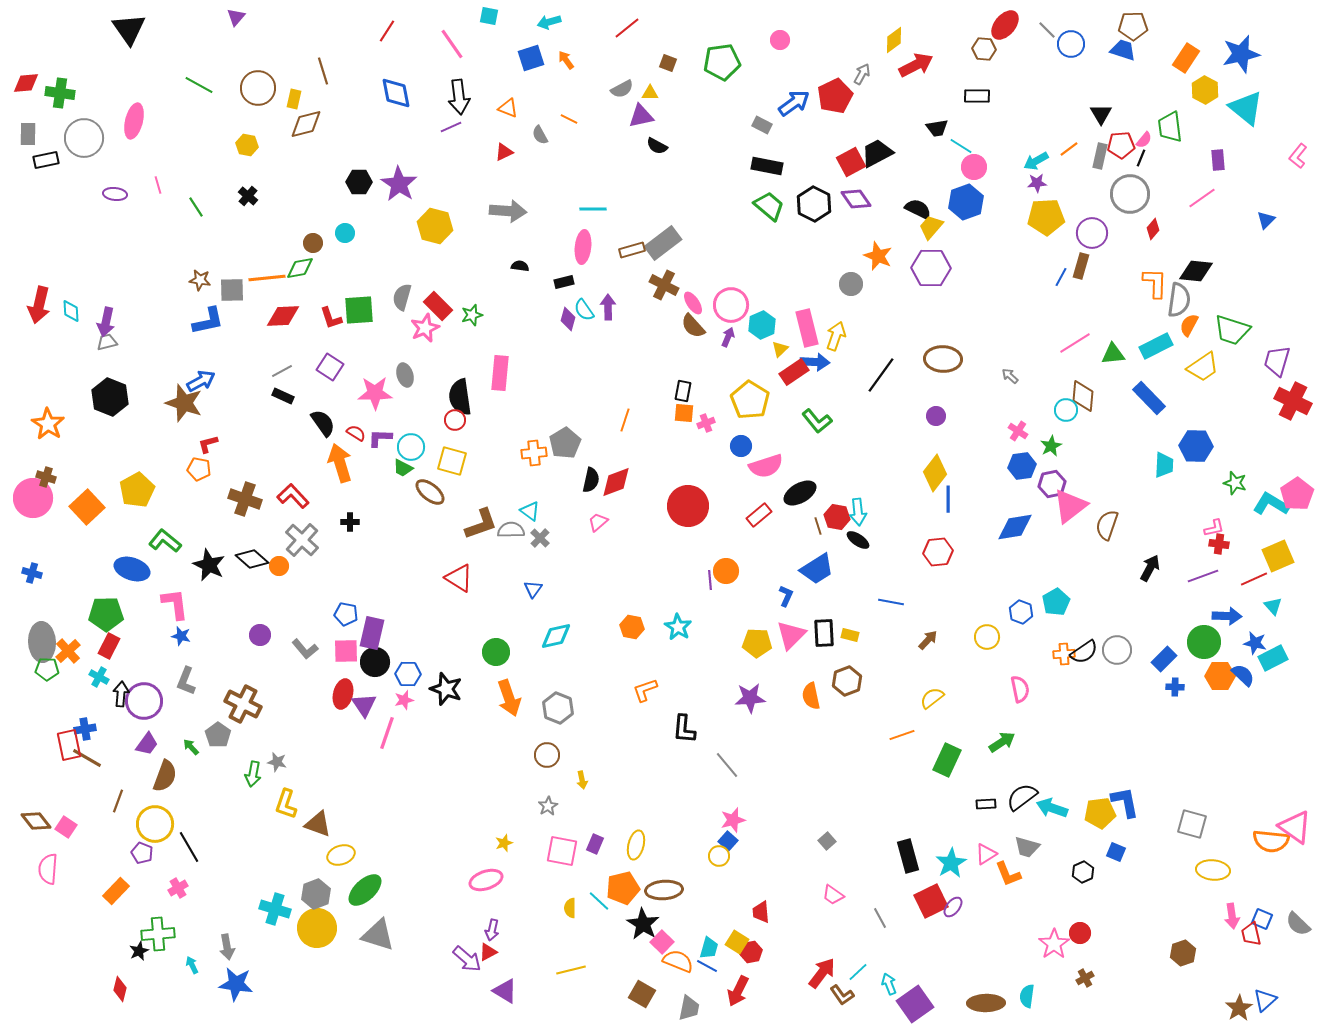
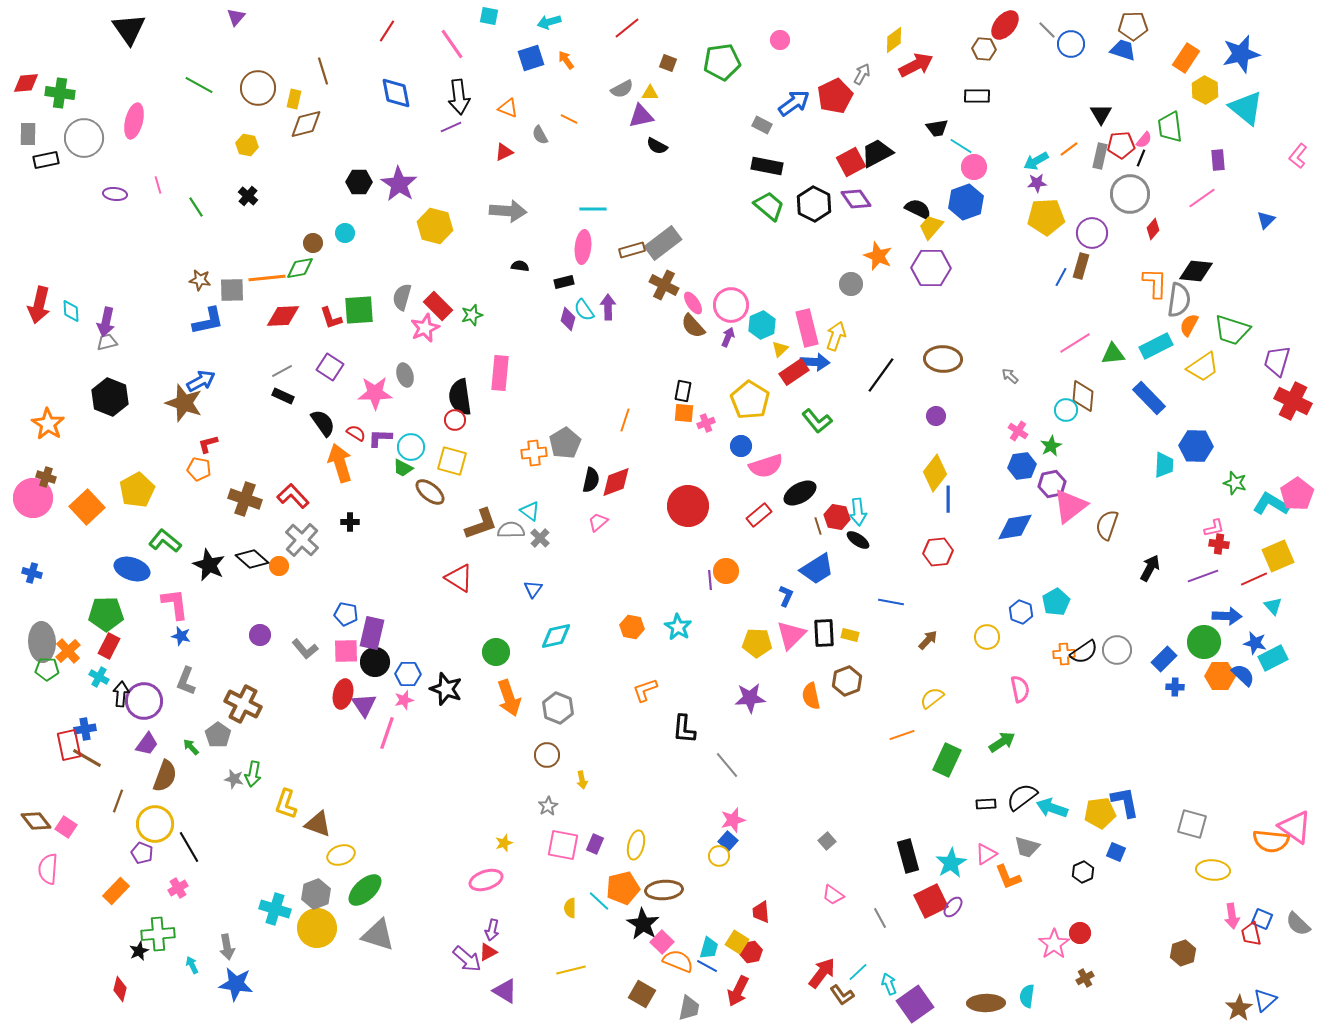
gray star at (277, 762): moved 43 px left, 17 px down
pink square at (562, 851): moved 1 px right, 6 px up
orange L-shape at (1008, 874): moved 3 px down
